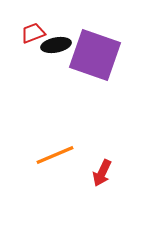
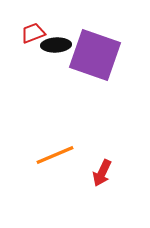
black ellipse: rotated 8 degrees clockwise
